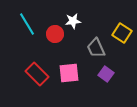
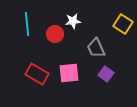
cyan line: rotated 25 degrees clockwise
yellow square: moved 1 px right, 9 px up
red rectangle: rotated 15 degrees counterclockwise
